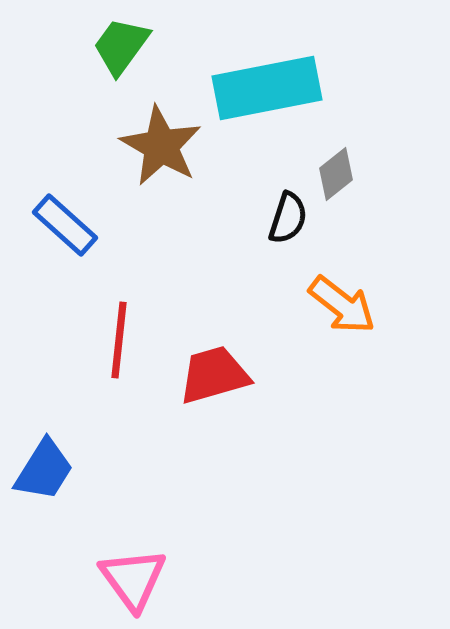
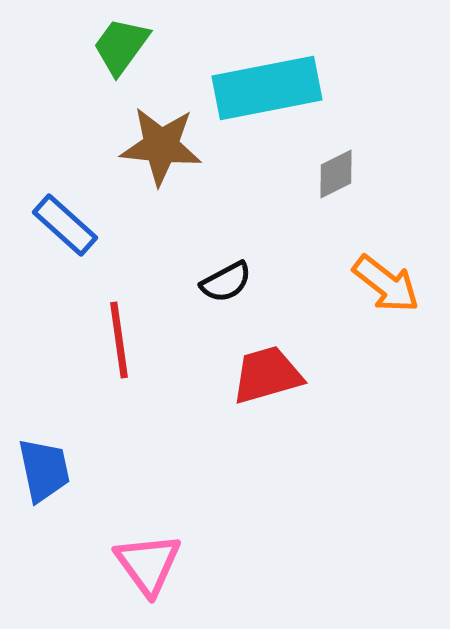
brown star: rotated 24 degrees counterclockwise
gray diamond: rotated 12 degrees clockwise
black semicircle: moved 62 px left, 64 px down; rotated 44 degrees clockwise
orange arrow: moved 44 px right, 21 px up
red line: rotated 14 degrees counterclockwise
red trapezoid: moved 53 px right
blue trapezoid: rotated 44 degrees counterclockwise
pink triangle: moved 15 px right, 15 px up
